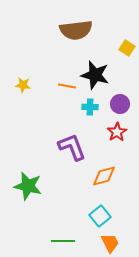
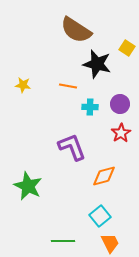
brown semicircle: rotated 40 degrees clockwise
black star: moved 2 px right, 11 px up
orange line: moved 1 px right
red star: moved 4 px right, 1 px down
green star: rotated 12 degrees clockwise
